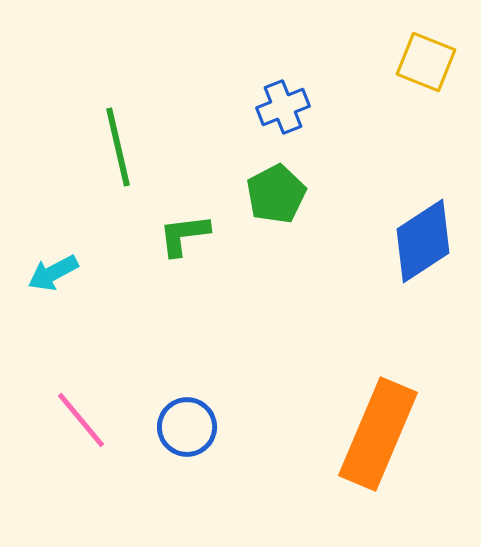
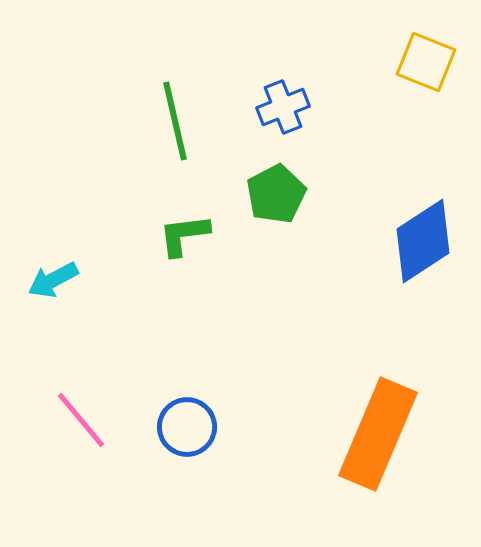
green line: moved 57 px right, 26 px up
cyan arrow: moved 7 px down
